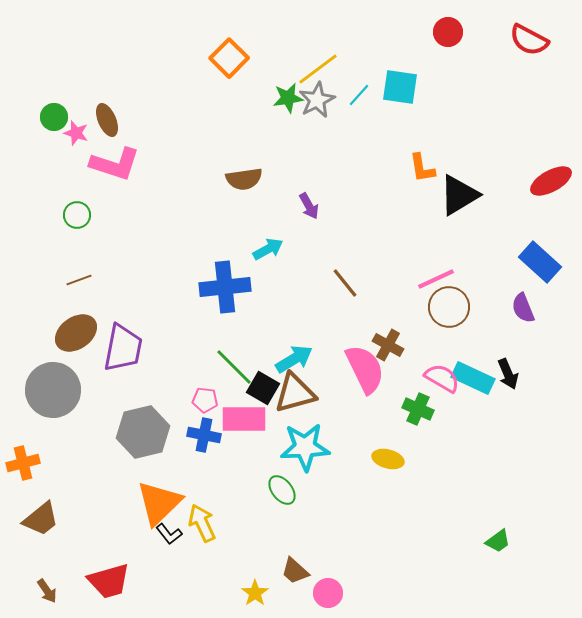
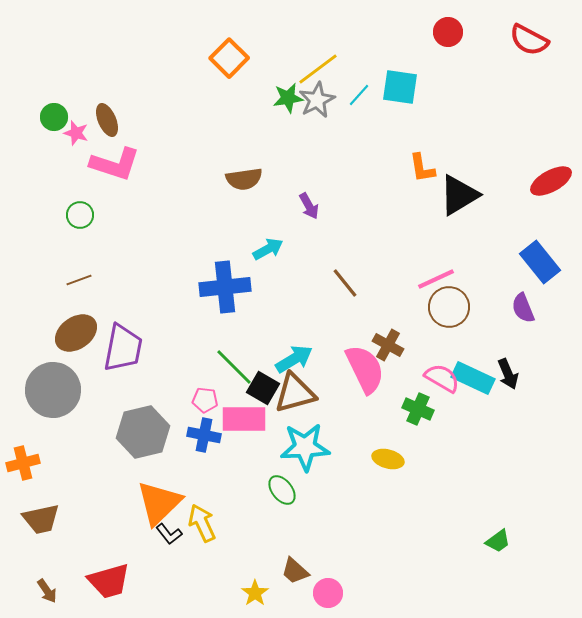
green circle at (77, 215): moved 3 px right
blue rectangle at (540, 262): rotated 9 degrees clockwise
brown trapezoid at (41, 519): rotated 27 degrees clockwise
